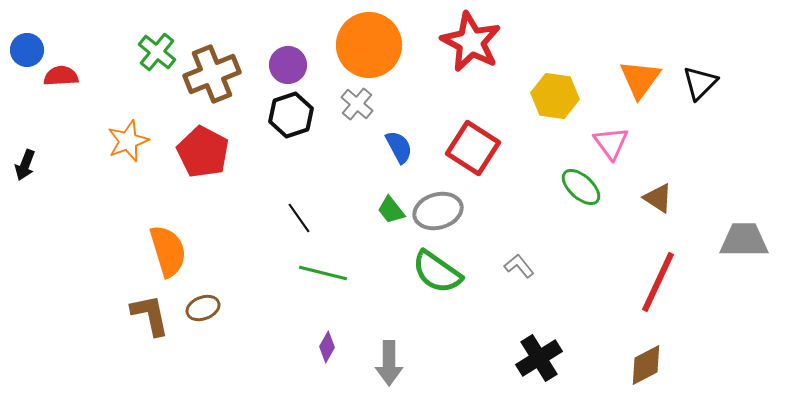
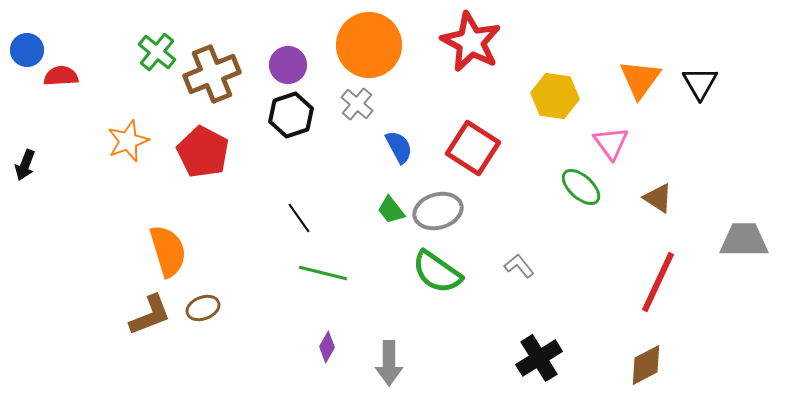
black triangle: rotated 15 degrees counterclockwise
brown L-shape: rotated 81 degrees clockwise
